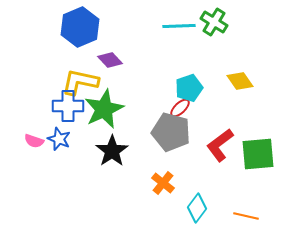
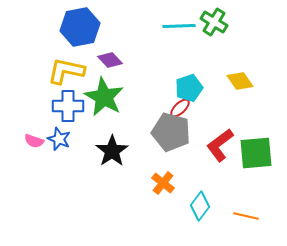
blue hexagon: rotated 12 degrees clockwise
yellow L-shape: moved 14 px left, 11 px up
green star: moved 12 px up; rotated 18 degrees counterclockwise
green square: moved 2 px left, 1 px up
cyan diamond: moved 3 px right, 2 px up
